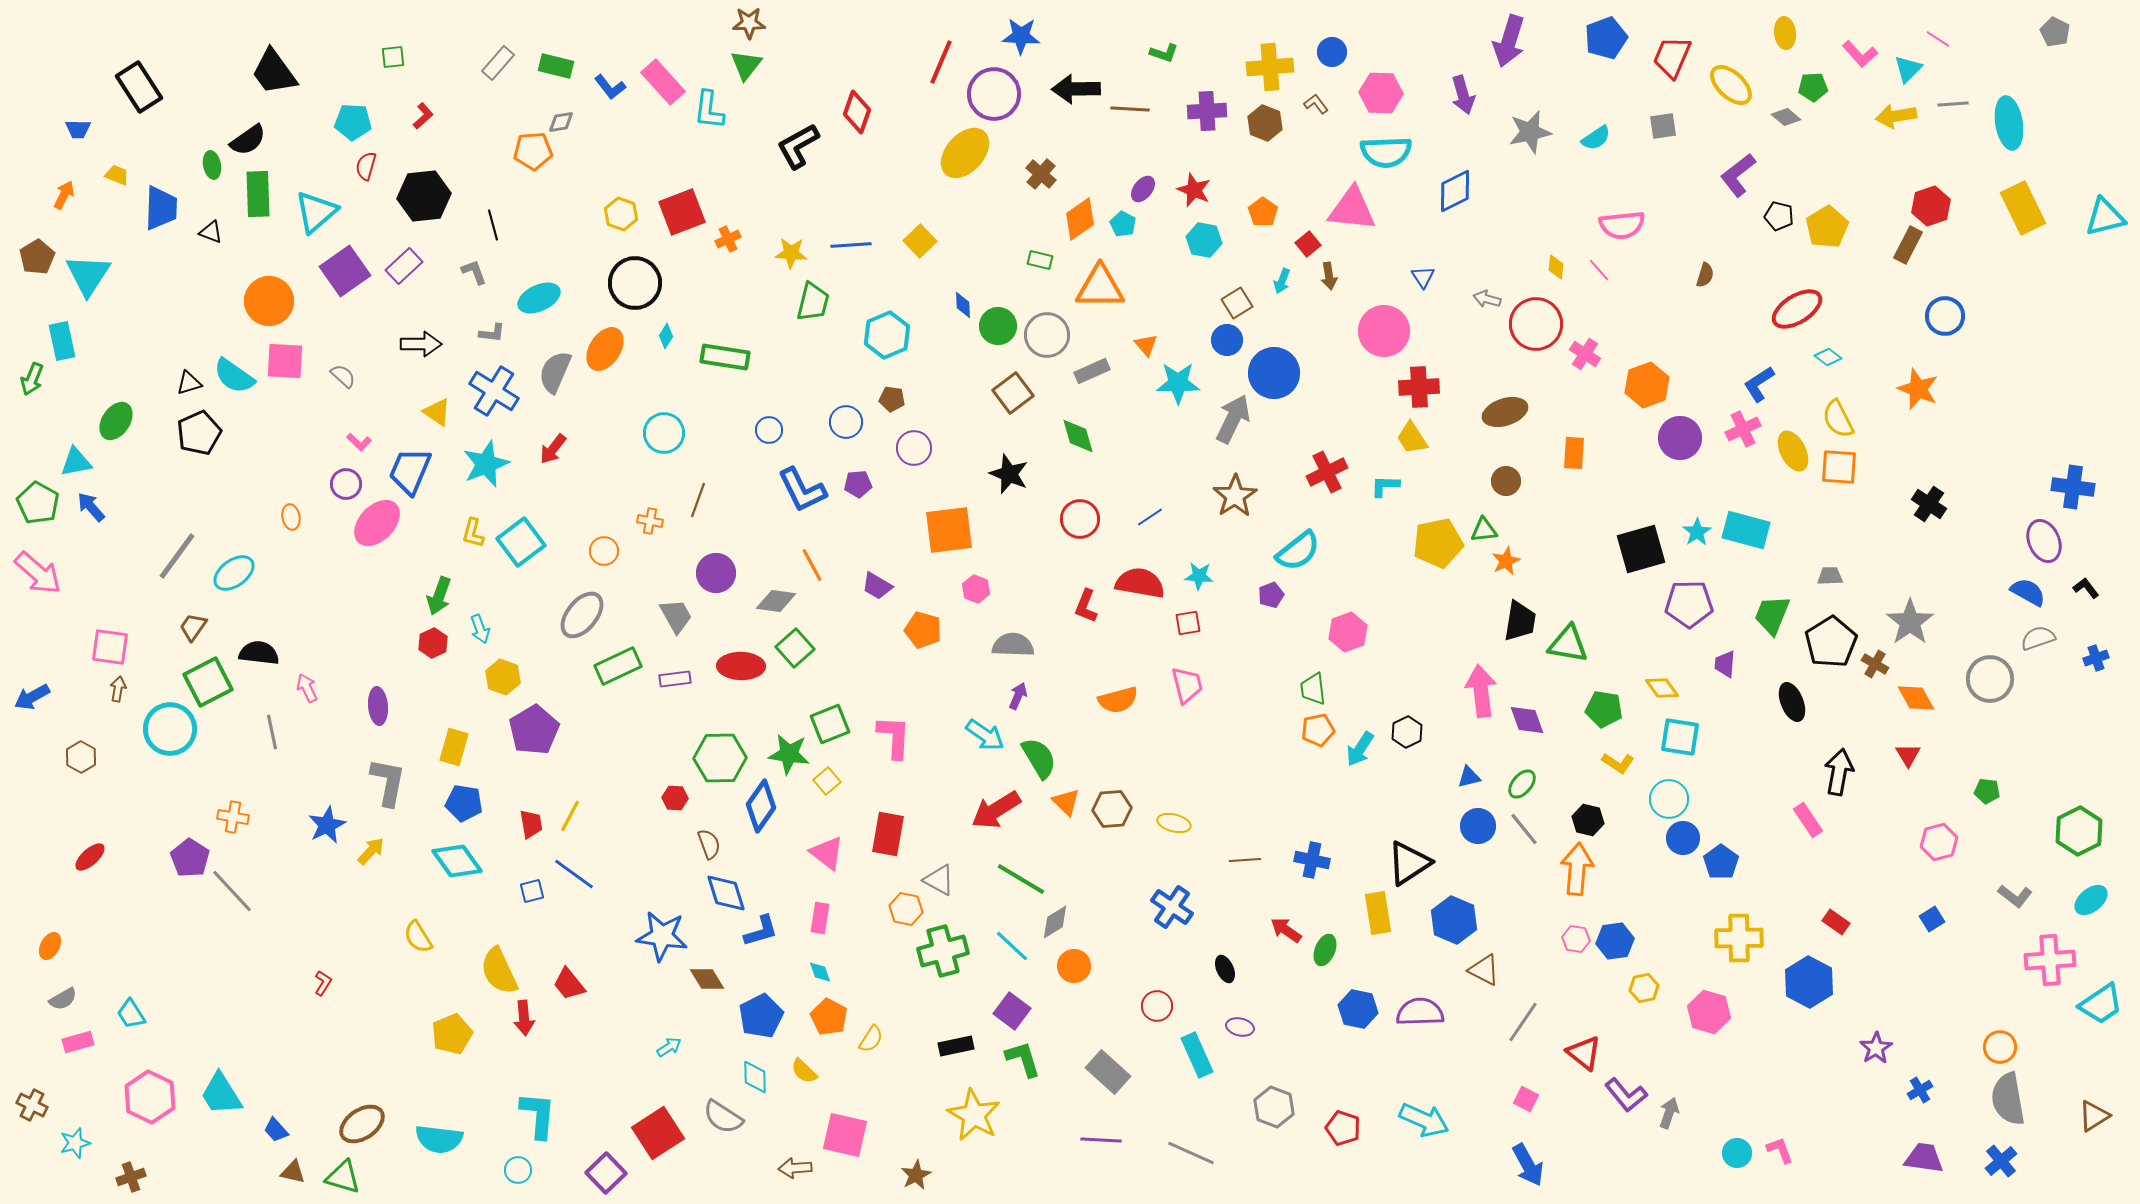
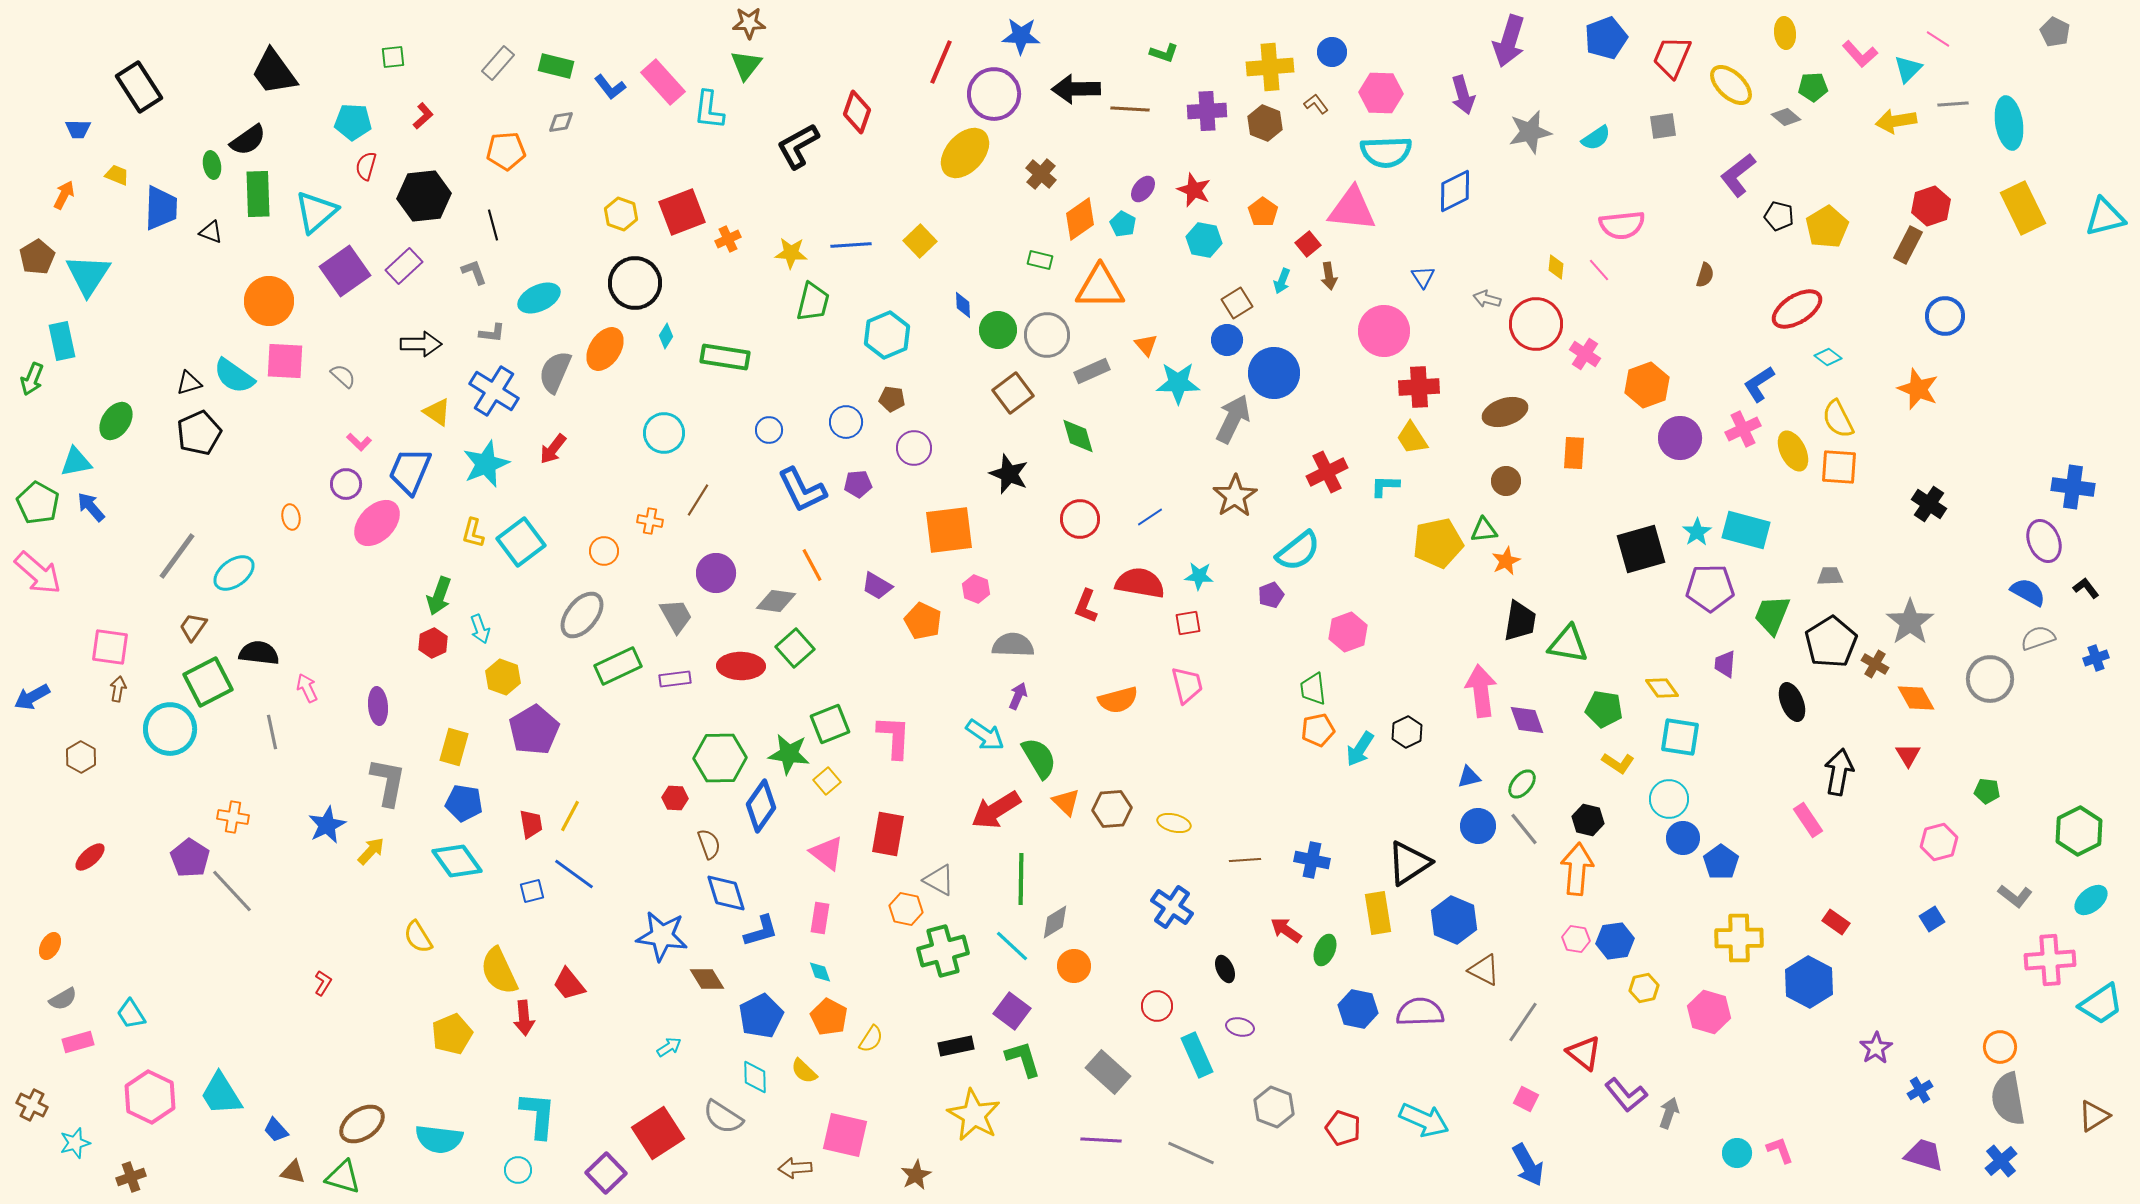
yellow arrow at (1896, 116): moved 5 px down
orange pentagon at (533, 151): moved 27 px left
green circle at (998, 326): moved 4 px down
brown line at (698, 500): rotated 12 degrees clockwise
purple pentagon at (1689, 604): moved 21 px right, 16 px up
orange pentagon at (923, 630): moved 9 px up; rotated 9 degrees clockwise
green line at (1021, 879): rotated 60 degrees clockwise
purple trapezoid at (1924, 1158): moved 3 px up; rotated 9 degrees clockwise
